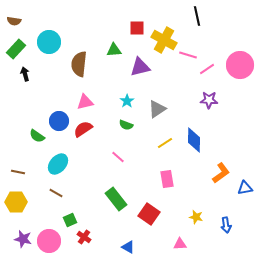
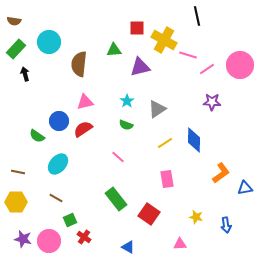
purple star at (209, 100): moved 3 px right, 2 px down
brown line at (56, 193): moved 5 px down
